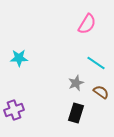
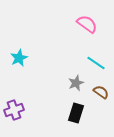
pink semicircle: rotated 85 degrees counterclockwise
cyan star: rotated 24 degrees counterclockwise
